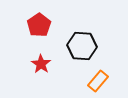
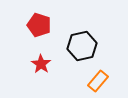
red pentagon: rotated 20 degrees counterclockwise
black hexagon: rotated 16 degrees counterclockwise
